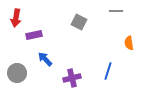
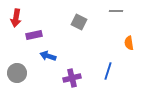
blue arrow: moved 3 px right, 3 px up; rotated 28 degrees counterclockwise
